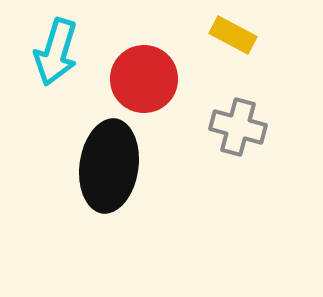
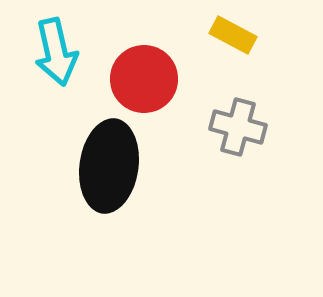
cyan arrow: rotated 30 degrees counterclockwise
